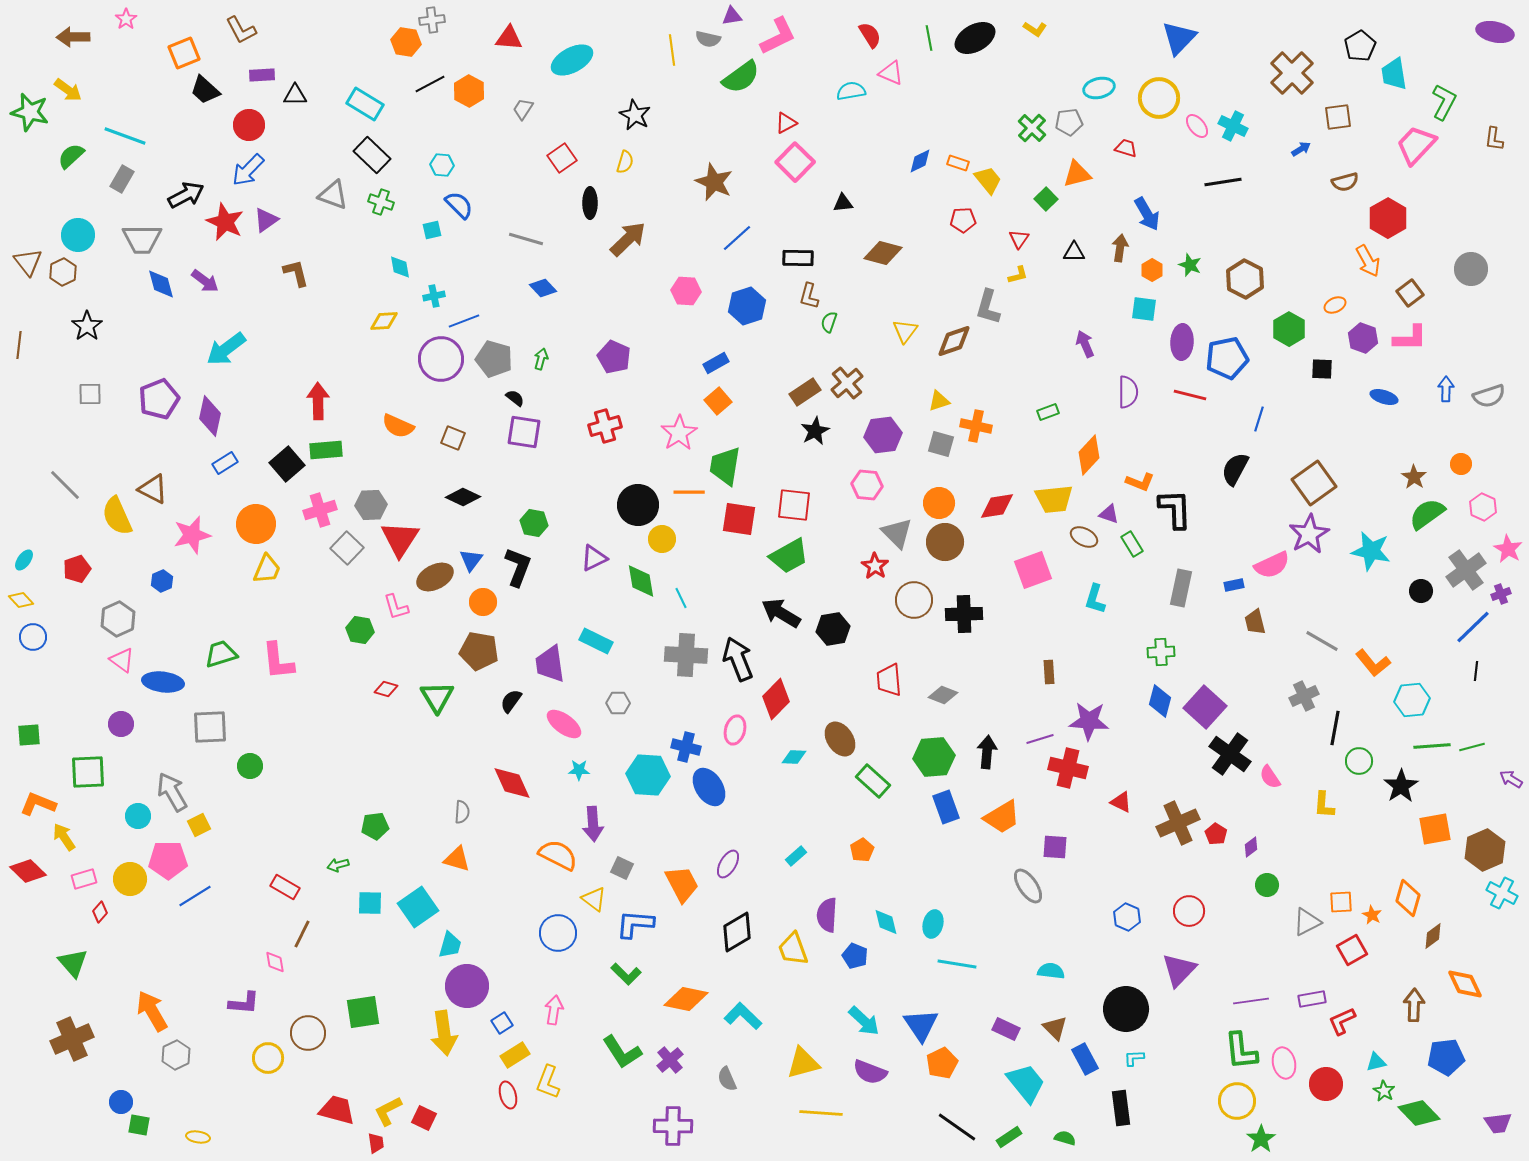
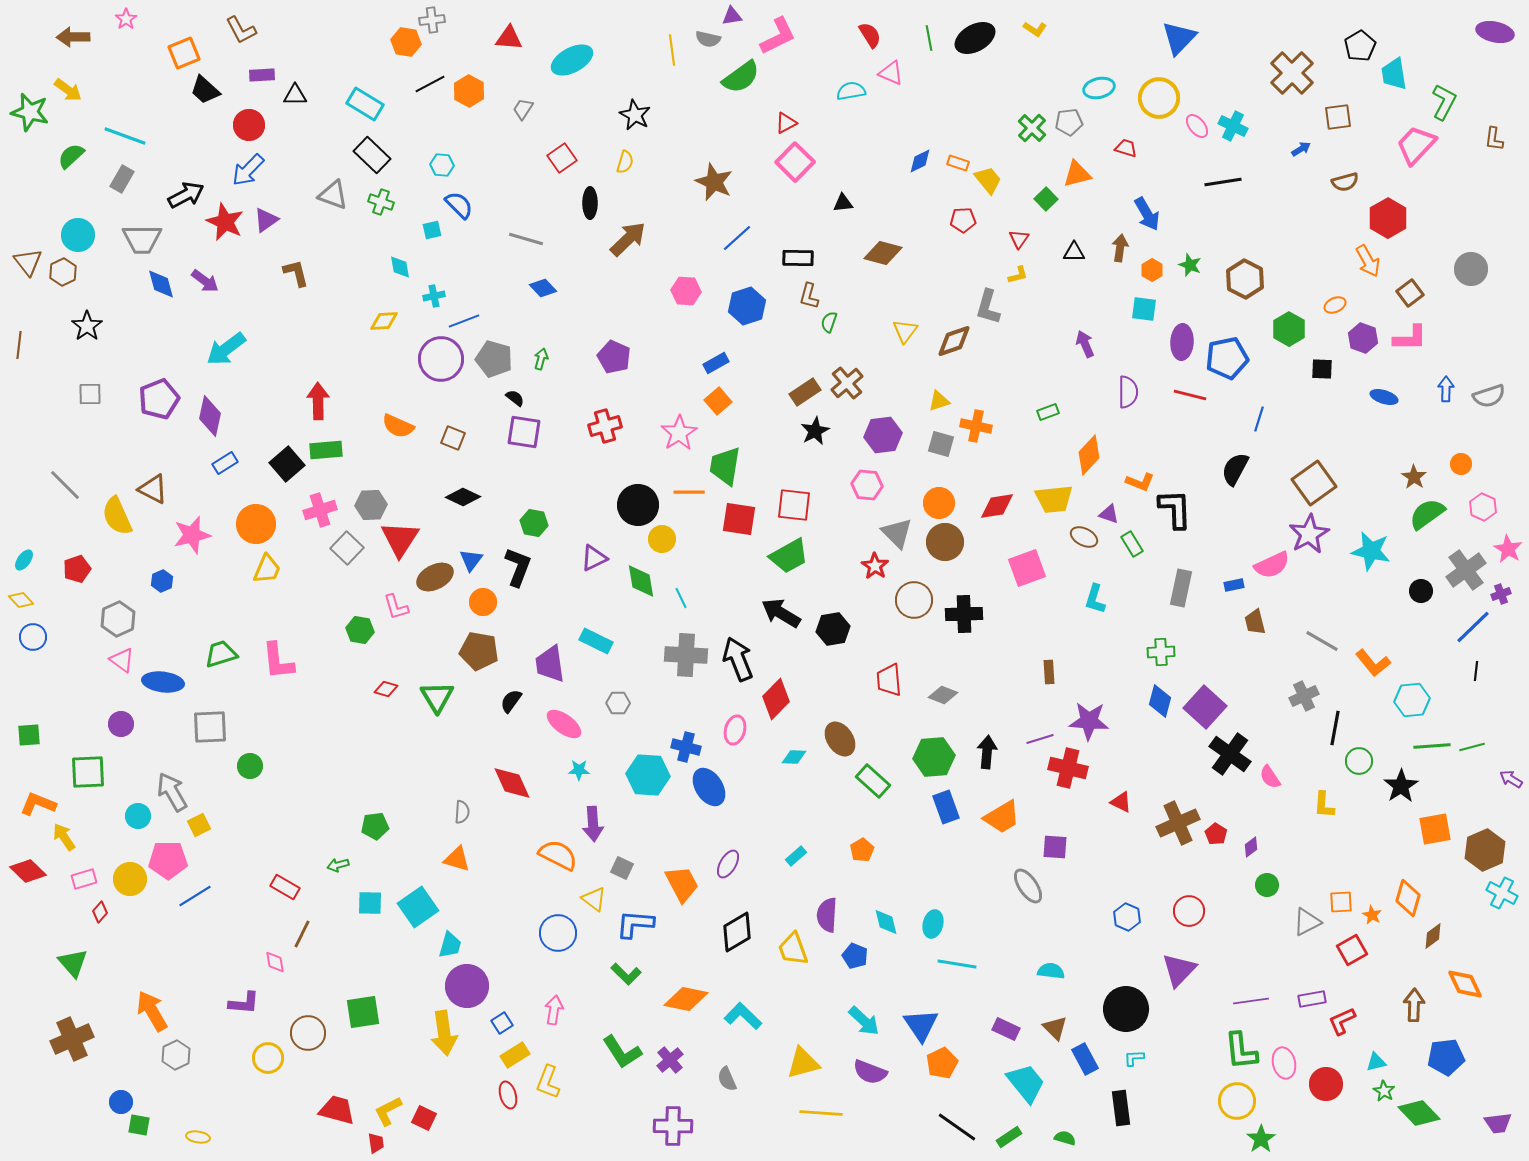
pink square at (1033, 570): moved 6 px left, 2 px up
